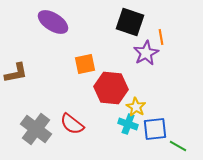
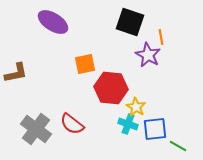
purple star: moved 2 px right, 2 px down; rotated 15 degrees counterclockwise
